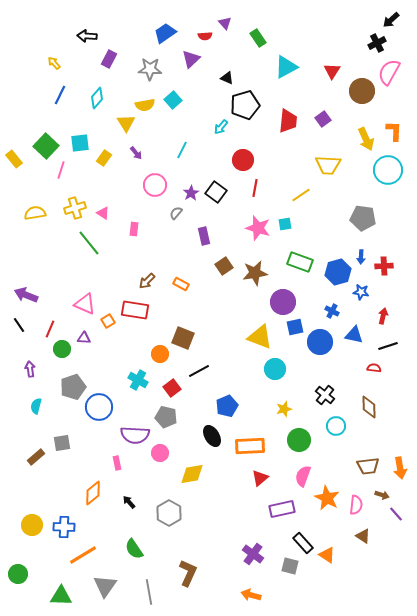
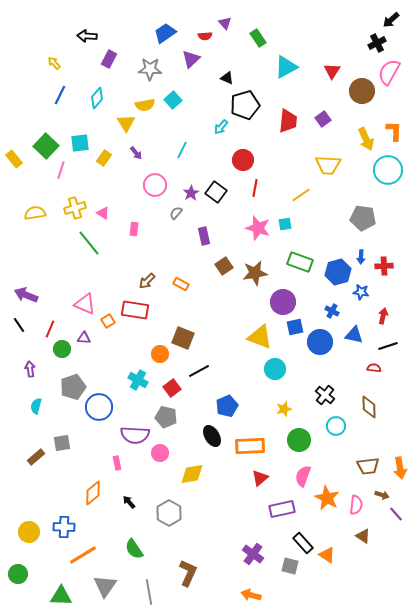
yellow circle at (32, 525): moved 3 px left, 7 px down
